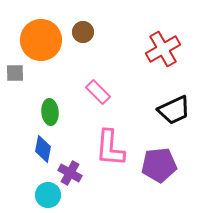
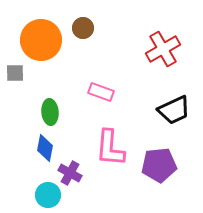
brown circle: moved 4 px up
pink rectangle: moved 3 px right; rotated 25 degrees counterclockwise
blue diamond: moved 2 px right, 1 px up
